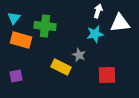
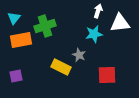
green cross: rotated 25 degrees counterclockwise
cyan star: moved 1 px left
orange rectangle: rotated 25 degrees counterclockwise
